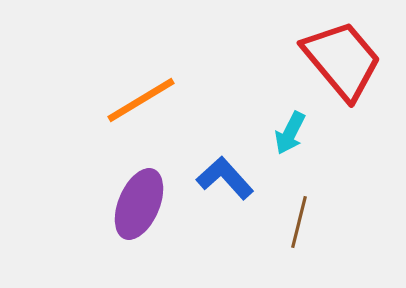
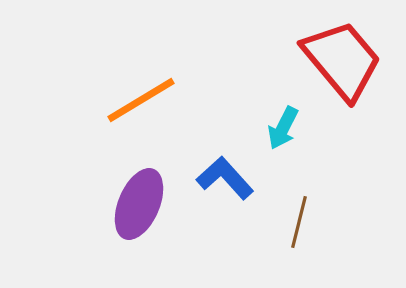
cyan arrow: moved 7 px left, 5 px up
